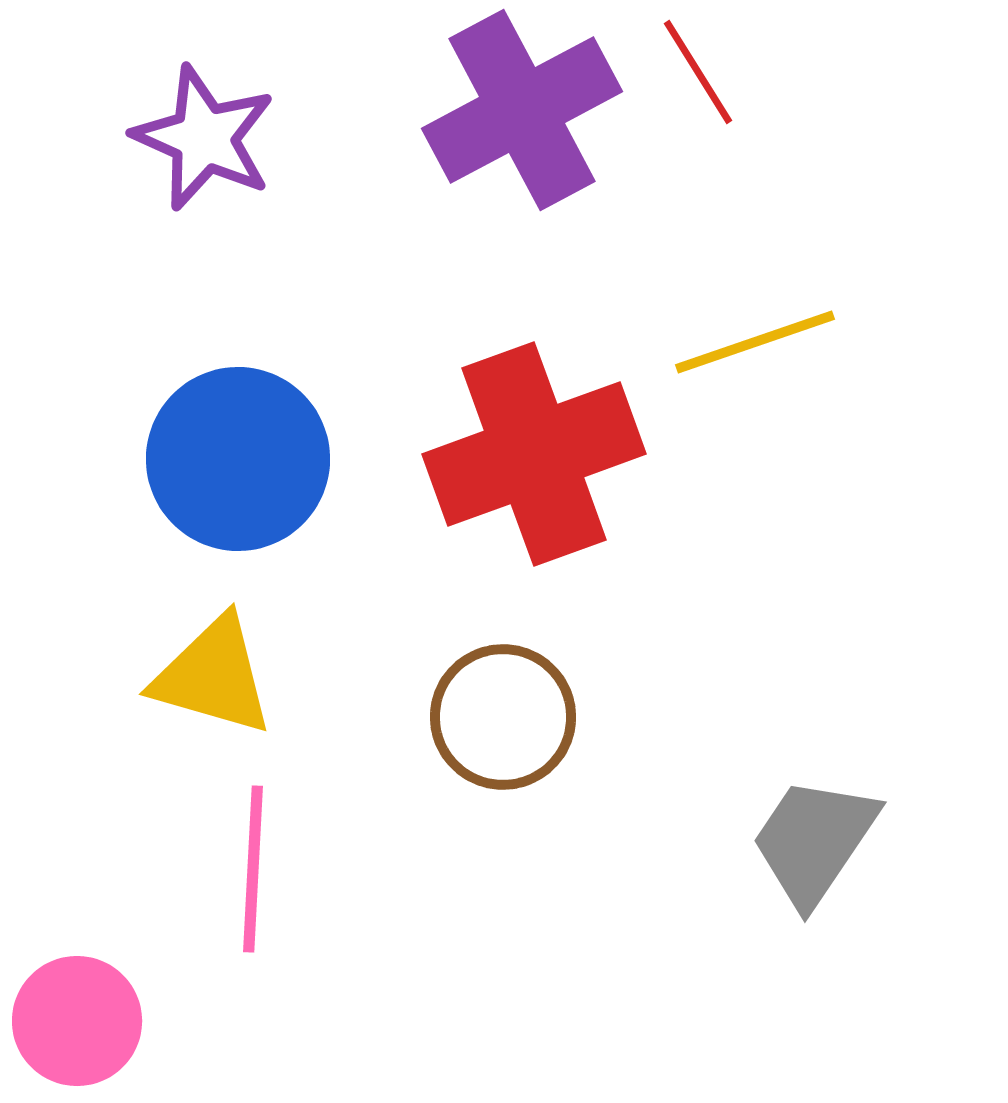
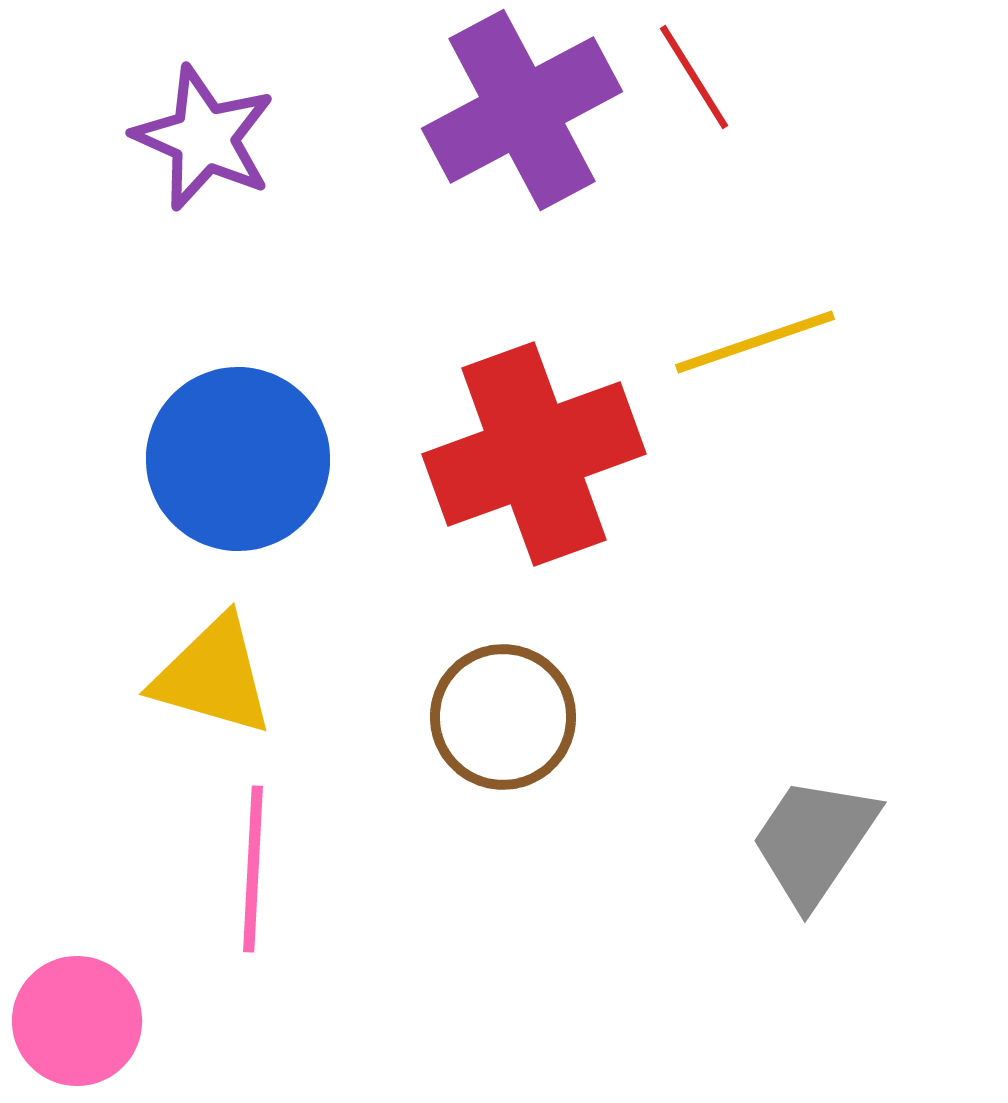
red line: moved 4 px left, 5 px down
